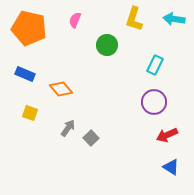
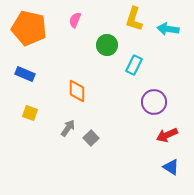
cyan arrow: moved 6 px left, 10 px down
cyan rectangle: moved 21 px left
orange diamond: moved 16 px right, 2 px down; rotated 40 degrees clockwise
